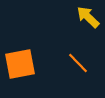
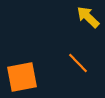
orange square: moved 2 px right, 13 px down
